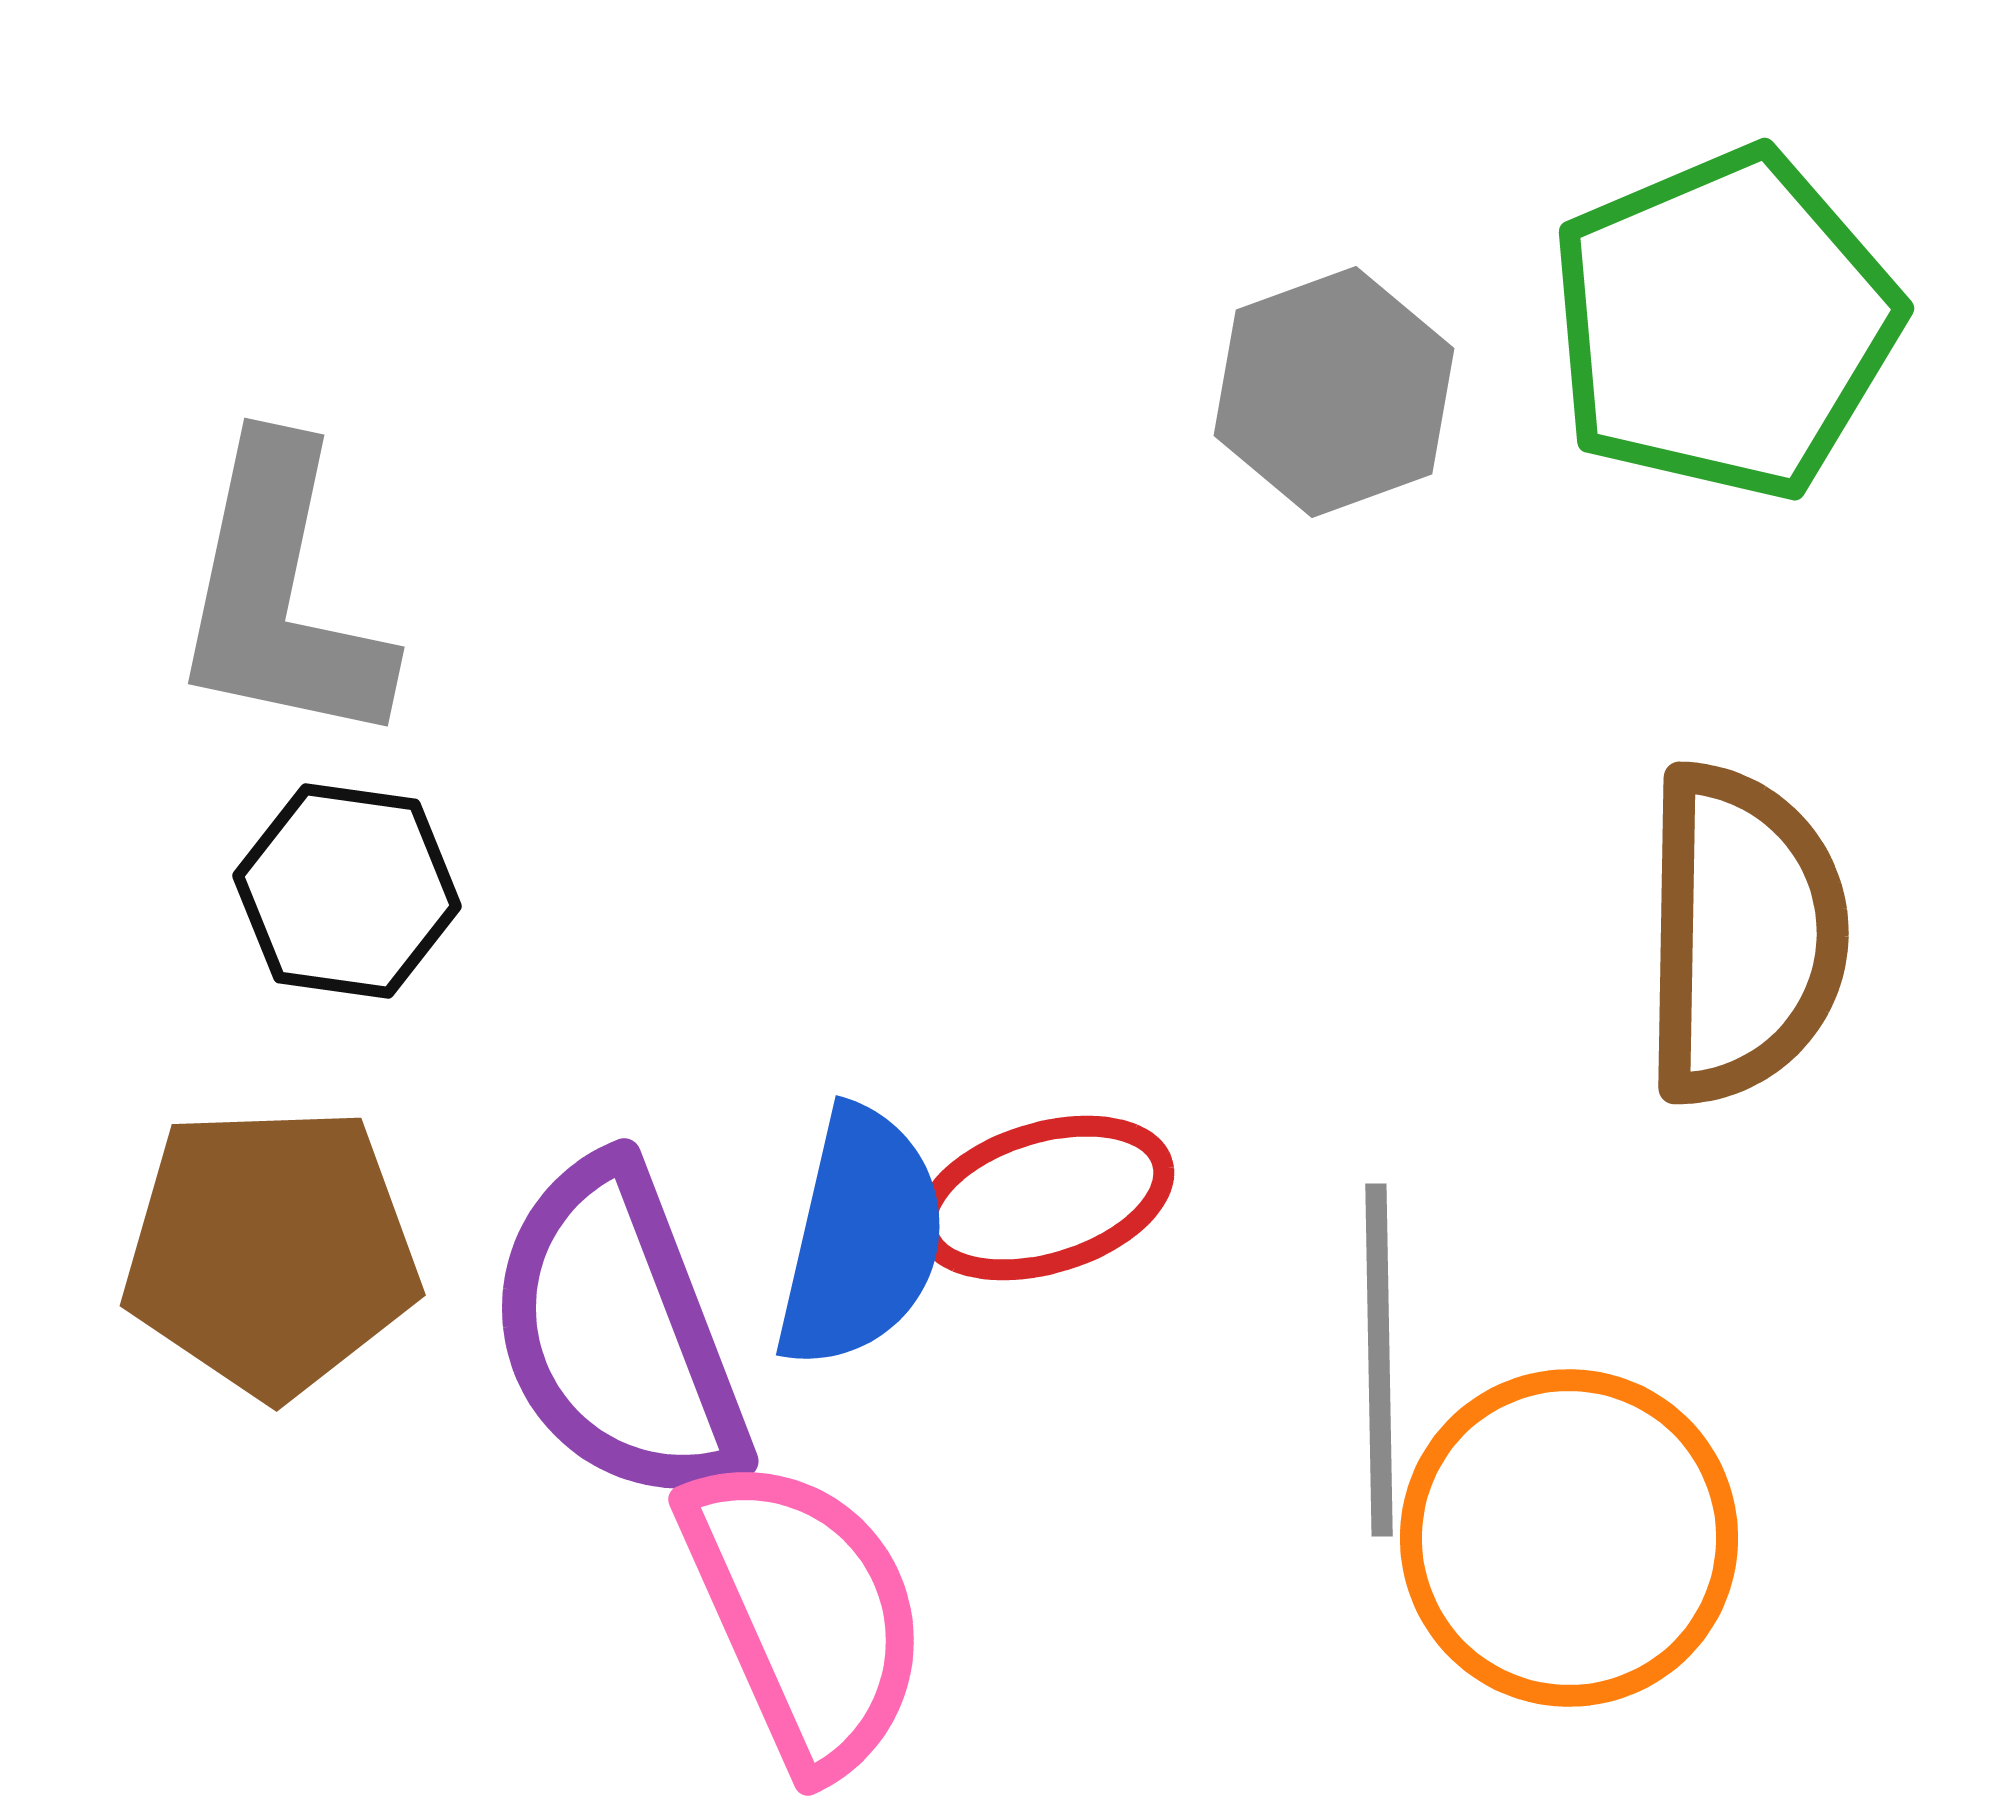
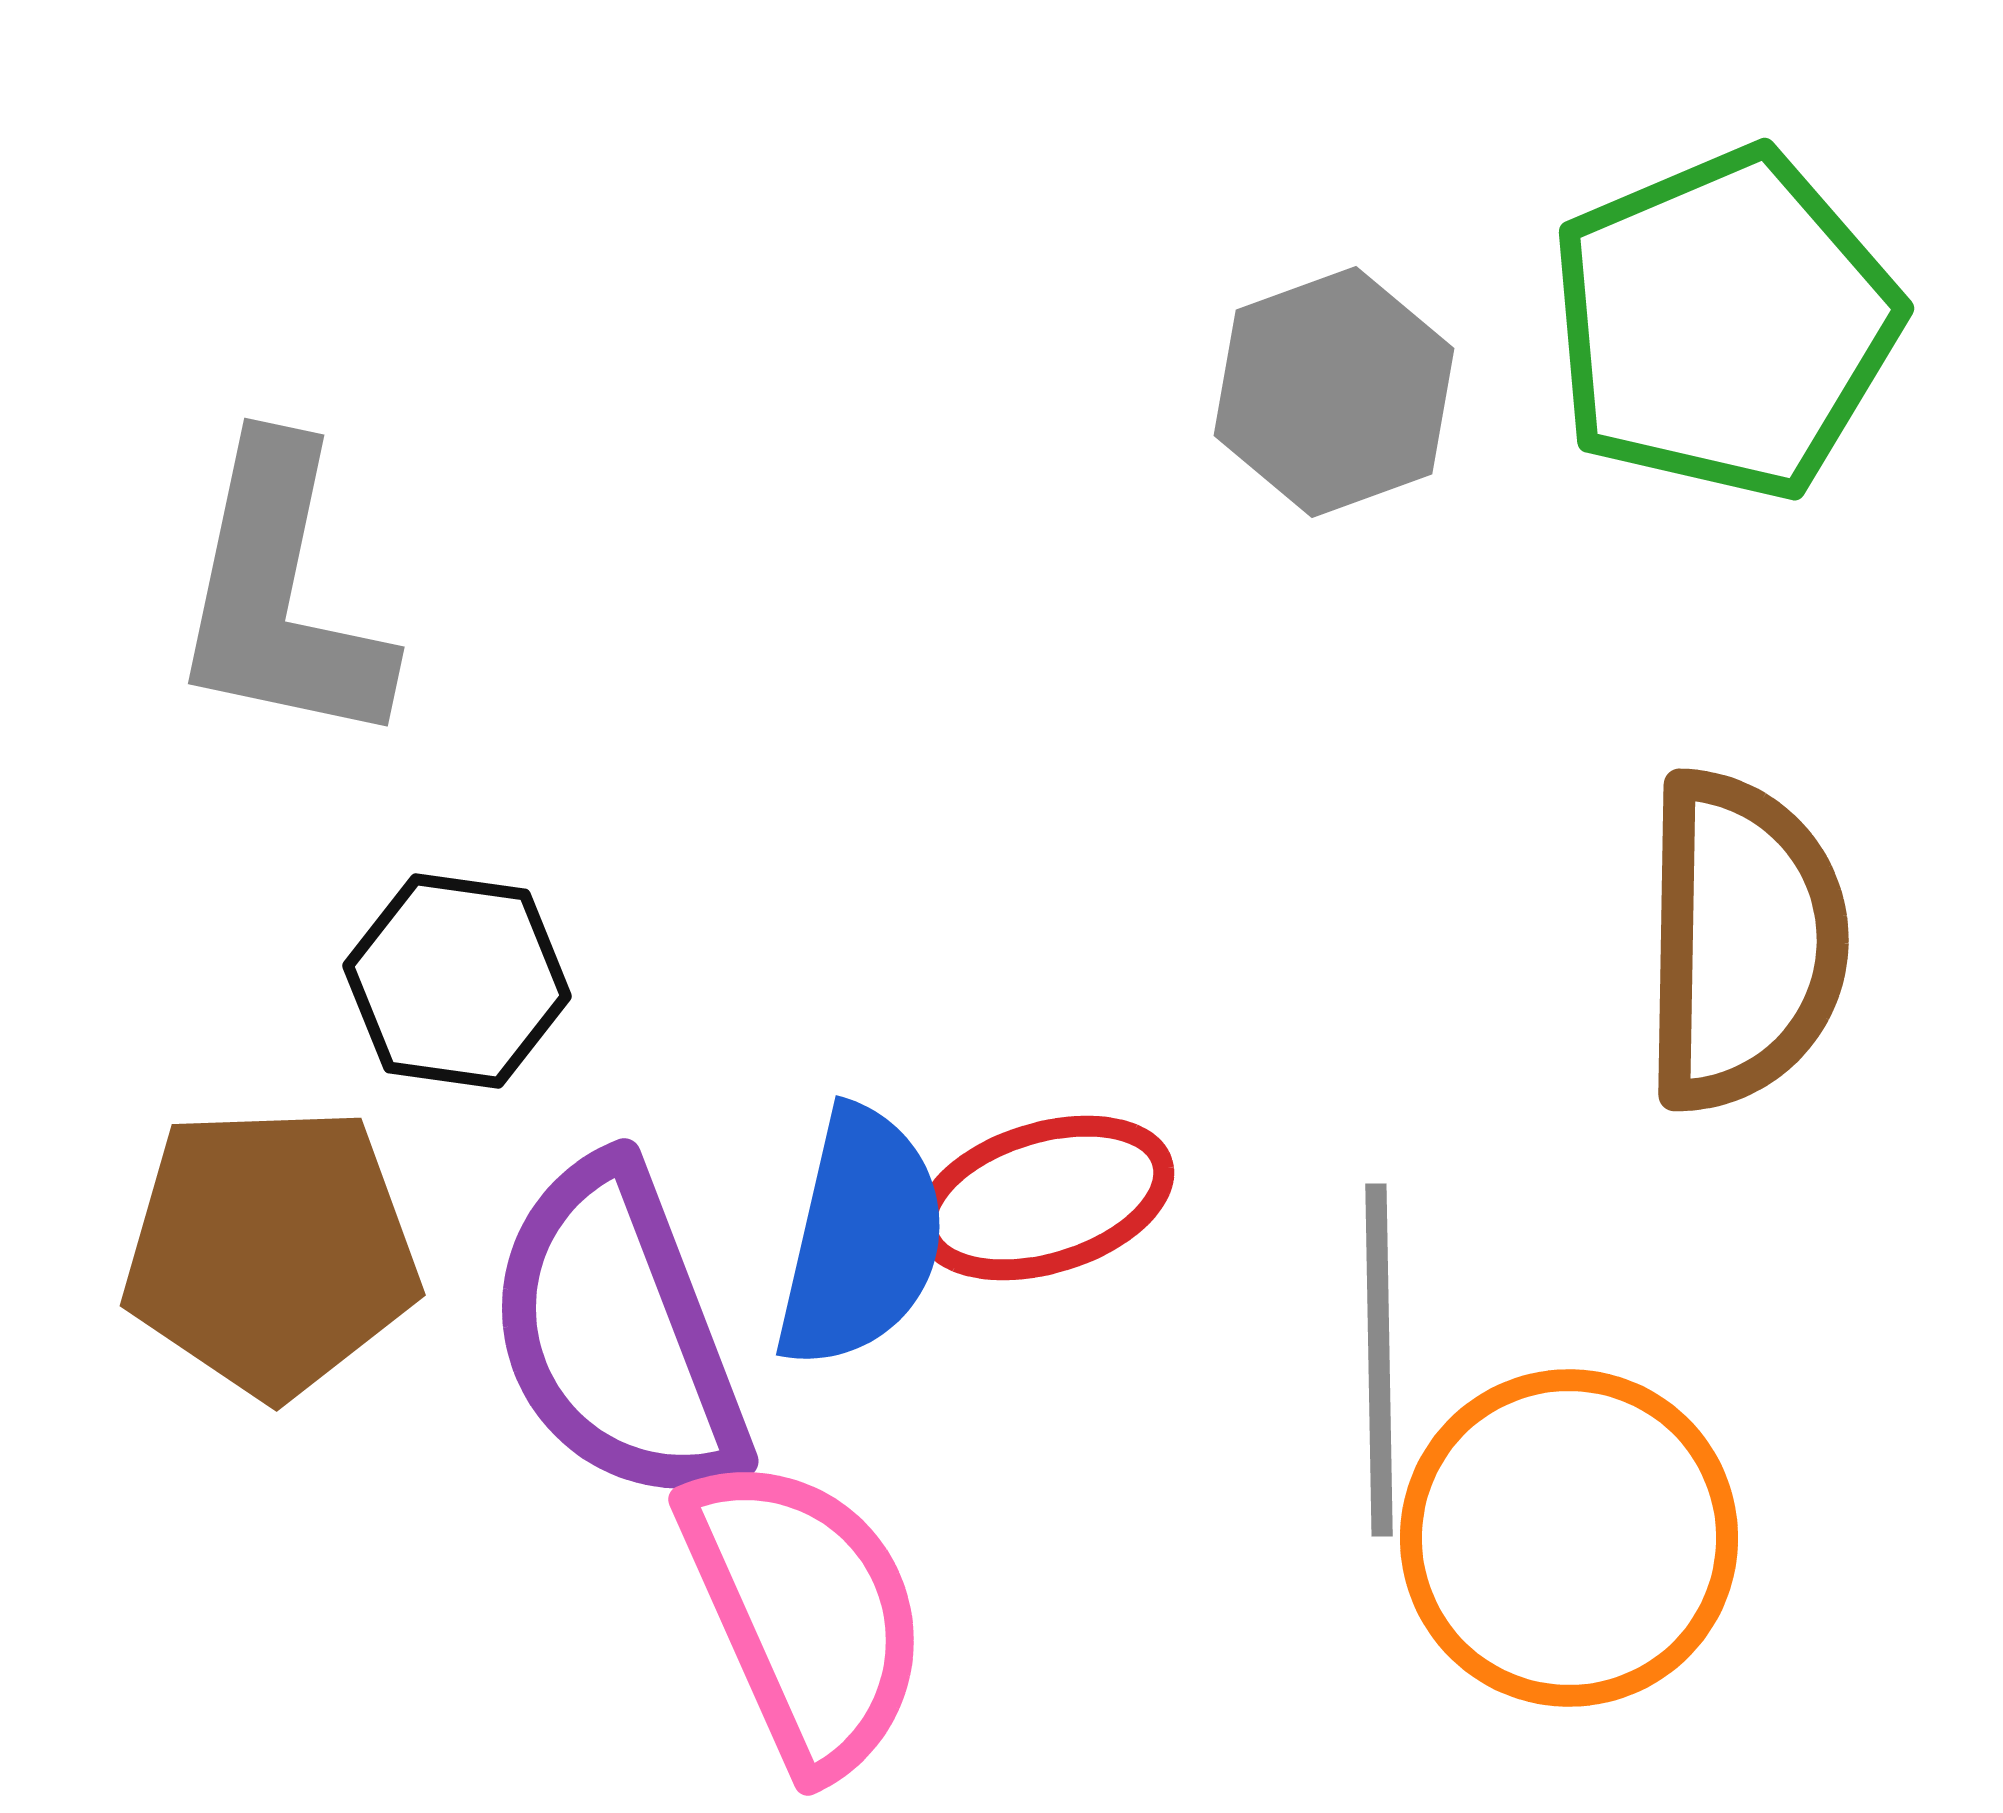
black hexagon: moved 110 px right, 90 px down
brown semicircle: moved 7 px down
